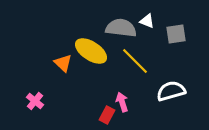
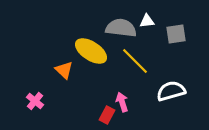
white triangle: rotated 28 degrees counterclockwise
orange triangle: moved 1 px right, 7 px down
